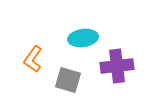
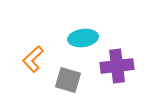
orange L-shape: rotated 12 degrees clockwise
